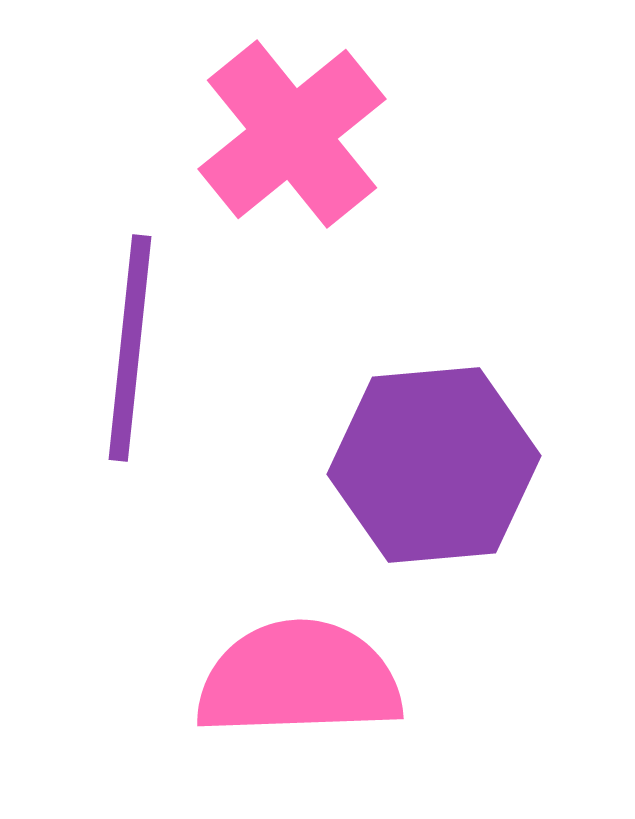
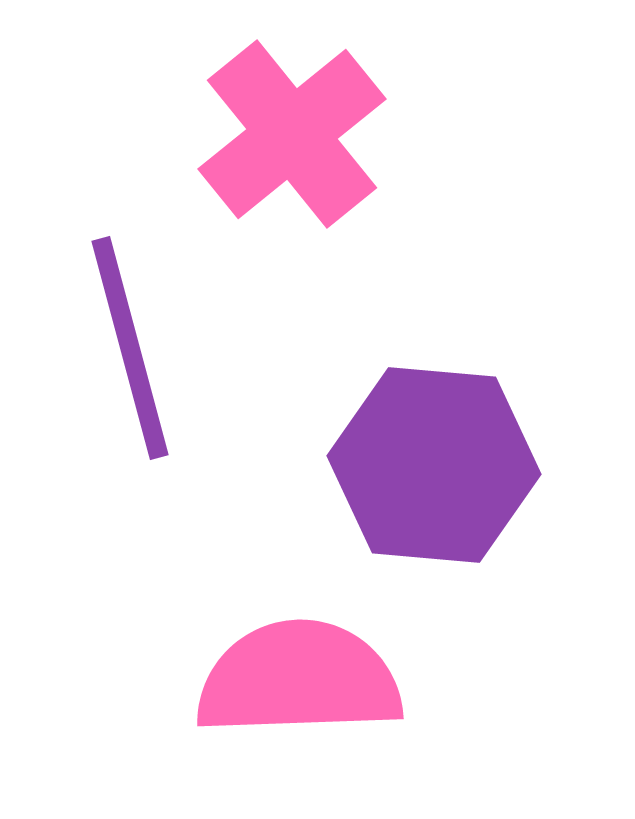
purple line: rotated 21 degrees counterclockwise
purple hexagon: rotated 10 degrees clockwise
